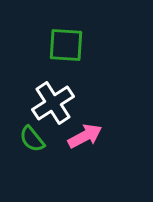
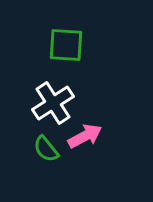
green semicircle: moved 14 px right, 10 px down
